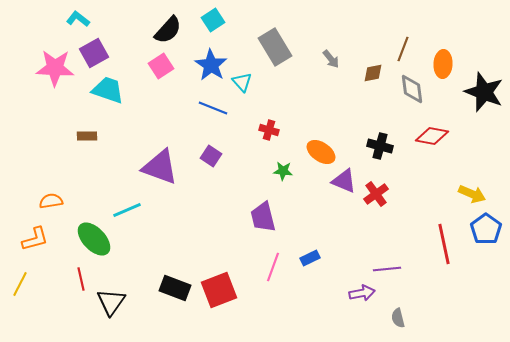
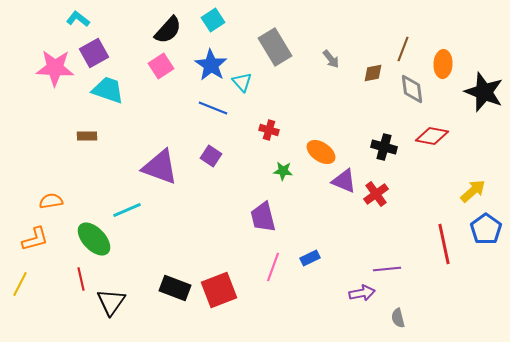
black cross at (380, 146): moved 4 px right, 1 px down
yellow arrow at (472, 194): moved 1 px right, 3 px up; rotated 64 degrees counterclockwise
